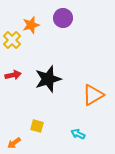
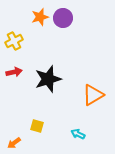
orange star: moved 9 px right, 8 px up
yellow cross: moved 2 px right, 1 px down; rotated 18 degrees clockwise
red arrow: moved 1 px right, 3 px up
